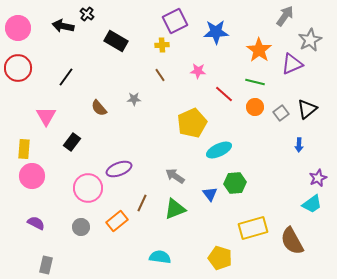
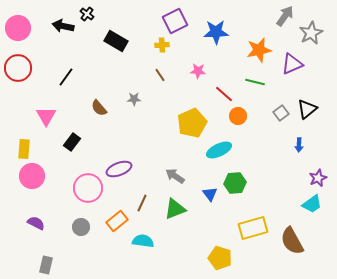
gray star at (310, 40): moved 1 px right, 7 px up
orange star at (259, 50): rotated 25 degrees clockwise
orange circle at (255, 107): moved 17 px left, 9 px down
cyan semicircle at (160, 257): moved 17 px left, 16 px up
